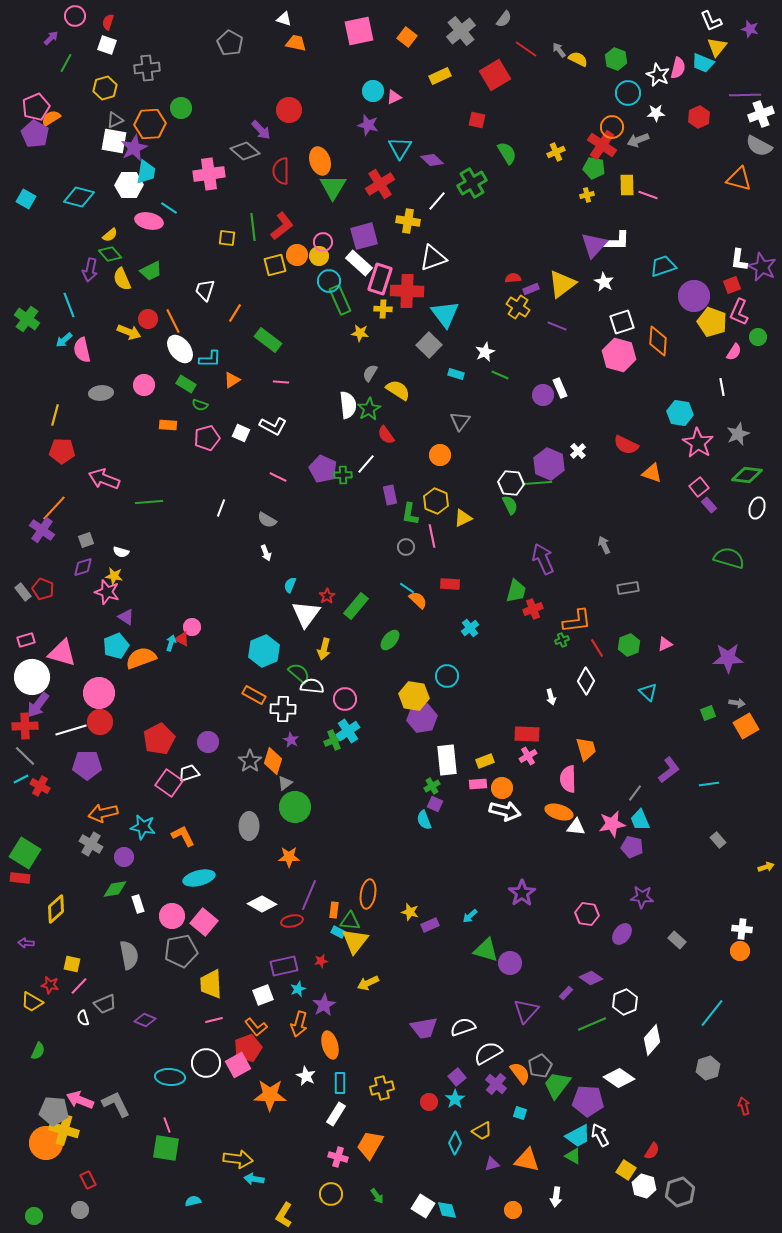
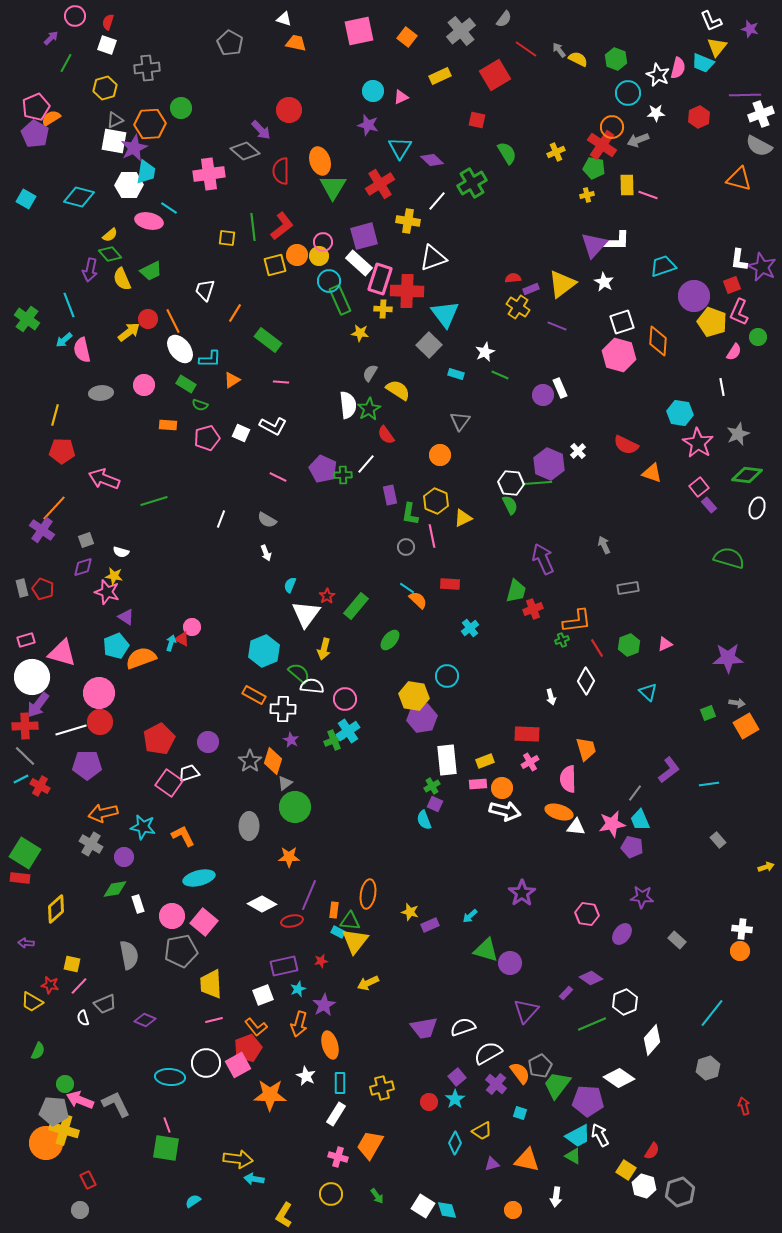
pink triangle at (394, 97): moved 7 px right
yellow arrow at (129, 332): rotated 60 degrees counterclockwise
green line at (149, 502): moved 5 px right, 1 px up; rotated 12 degrees counterclockwise
white line at (221, 508): moved 11 px down
gray rectangle at (23, 592): moved 1 px left, 4 px up; rotated 24 degrees clockwise
pink cross at (528, 756): moved 2 px right, 6 px down
cyan semicircle at (193, 1201): rotated 21 degrees counterclockwise
green circle at (34, 1216): moved 31 px right, 132 px up
